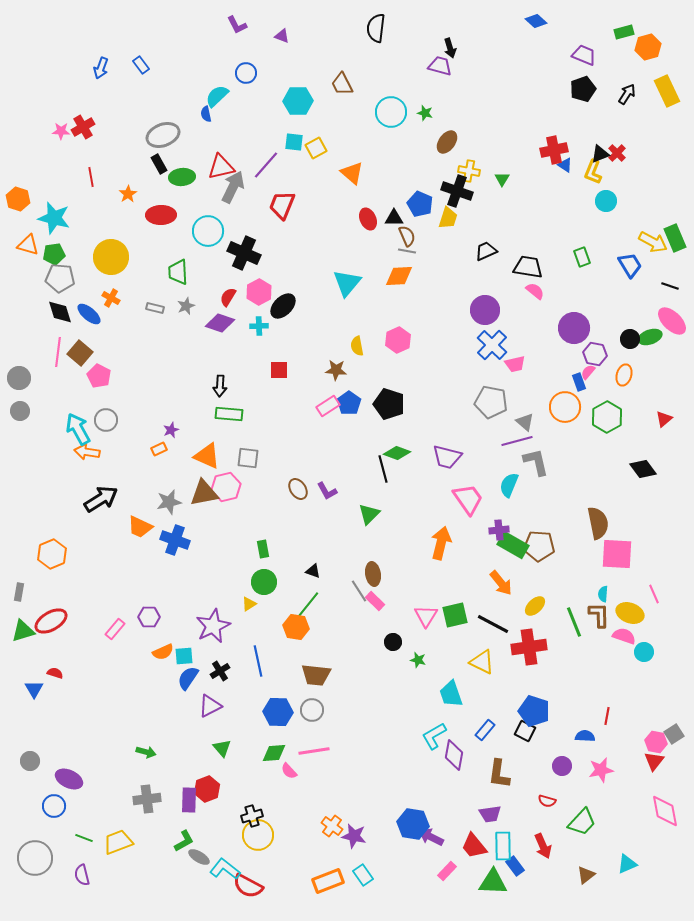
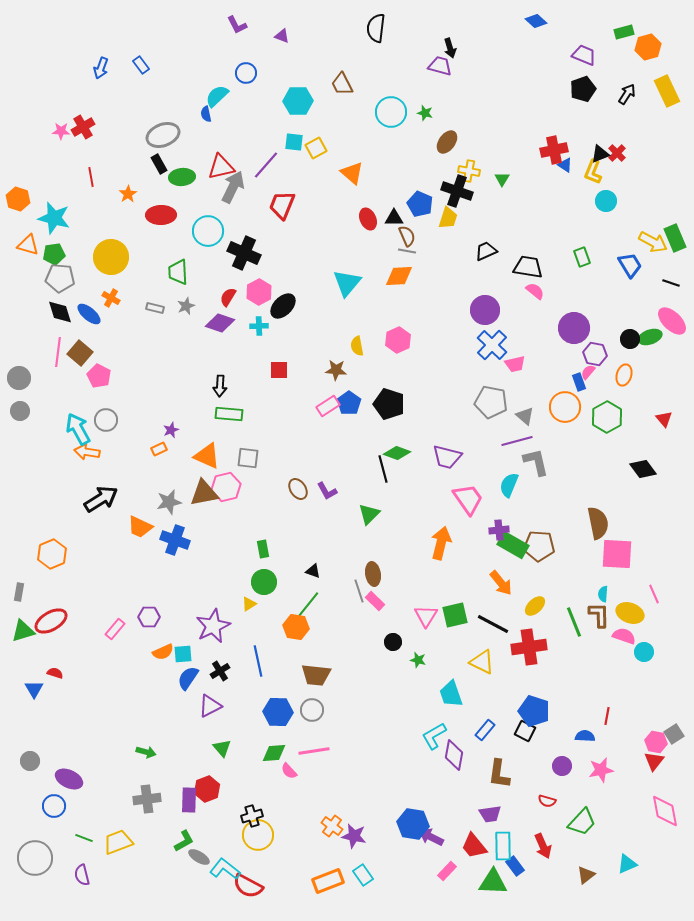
black line at (670, 286): moved 1 px right, 3 px up
red triangle at (664, 419): rotated 30 degrees counterclockwise
gray triangle at (525, 422): moved 6 px up
gray line at (359, 591): rotated 15 degrees clockwise
cyan square at (184, 656): moved 1 px left, 2 px up
